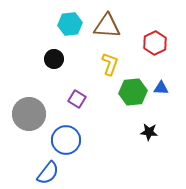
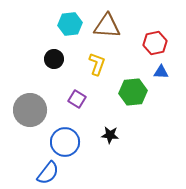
red hexagon: rotated 15 degrees clockwise
yellow L-shape: moved 13 px left
blue triangle: moved 16 px up
gray circle: moved 1 px right, 4 px up
black star: moved 39 px left, 3 px down
blue circle: moved 1 px left, 2 px down
